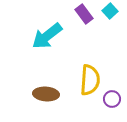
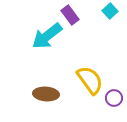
purple rectangle: moved 14 px left, 1 px down
yellow semicircle: rotated 40 degrees counterclockwise
purple circle: moved 2 px right, 1 px up
